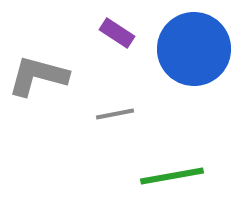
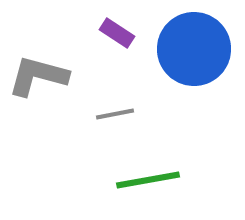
green line: moved 24 px left, 4 px down
